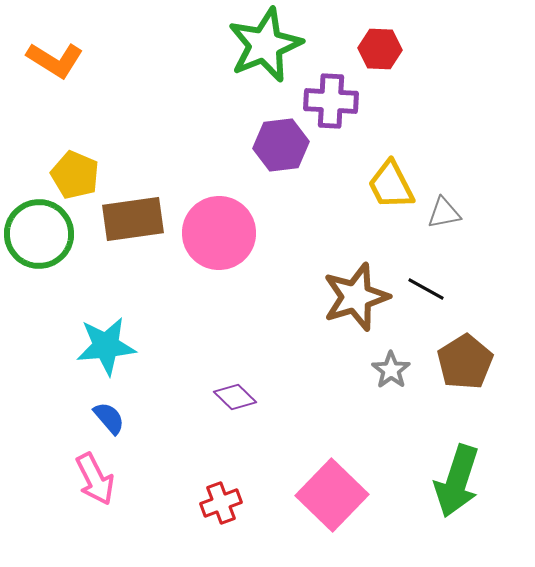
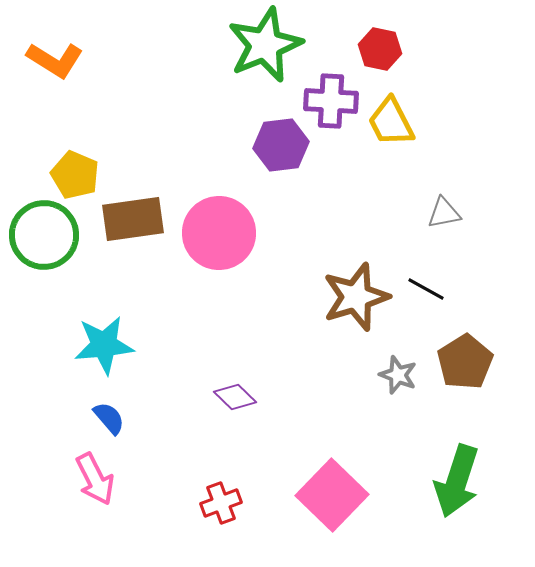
red hexagon: rotated 9 degrees clockwise
yellow trapezoid: moved 63 px up
green circle: moved 5 px right, 1 px down
cyan star: moved 2 px left, 1 px up
gray star: moved 7 px right, 5 px down; rotated 15 degrees counterclockwise
